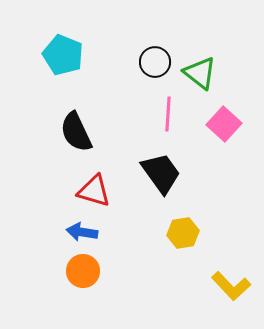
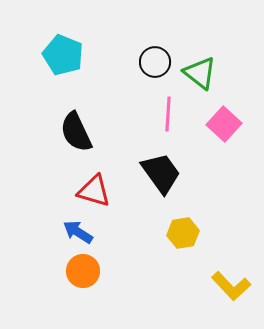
blue arrow: moved 4 px left; rotated 24 degrees clockwise
